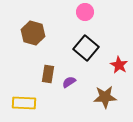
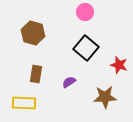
red star: rotated 12 degrees counterclockwise
brown rectangle: moved 12 px left
